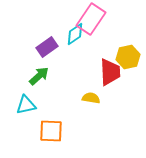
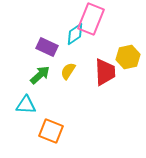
pink rectangle: rotated 12 degrees counterclockwise
purple rectangle: rotated 60 degrees clockwise
red trapezoid: moved 5 px left
green arrow: moved 1 px right, 1 px up
yellow semicircle: moved 23 px left, 27 px up; rotated 66 degrees counterclockwise
cyan triangle: rotated 15 degrees clockwise
orange square: rotated 20 degrees clockwise
